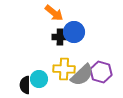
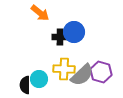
orange arrow: moved 14 px left
